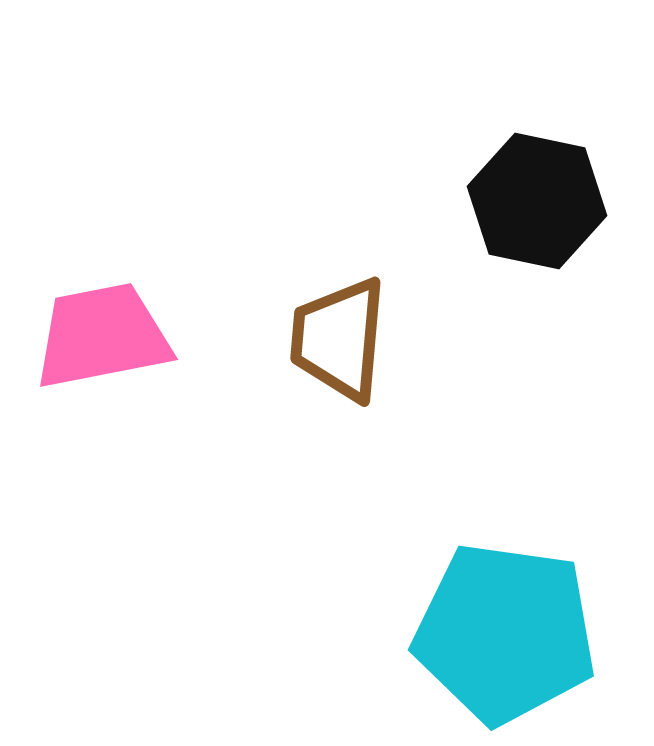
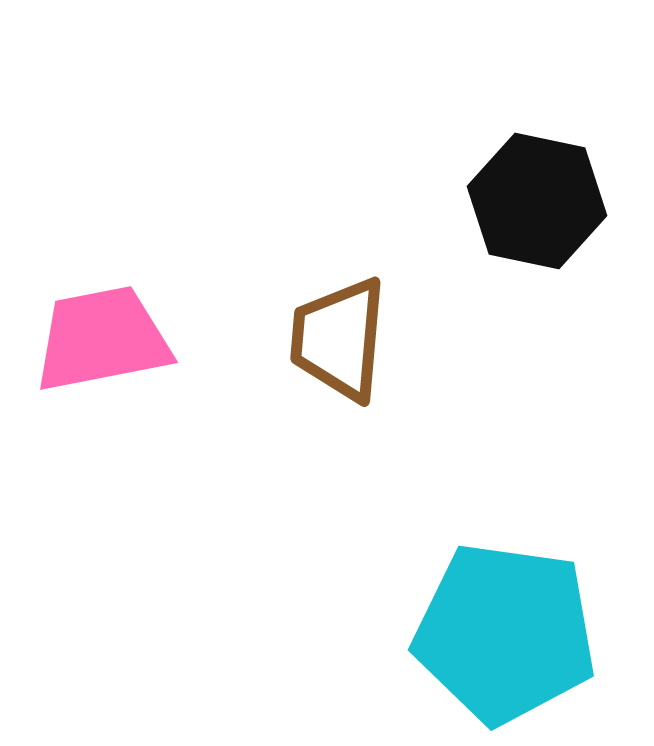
pink trapezoid: moved 3 px down
